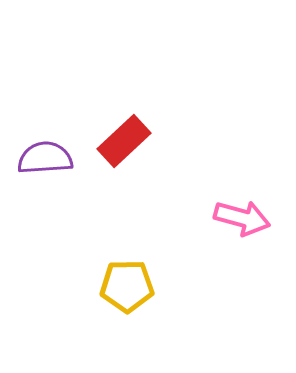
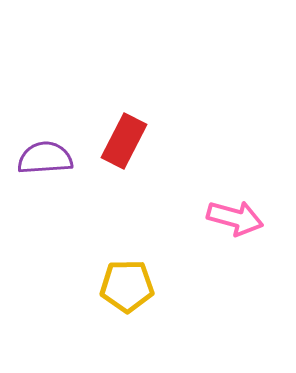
red rectangle: rotated 20 degrees counterclockwise
pink arrow: moved 7 px left
